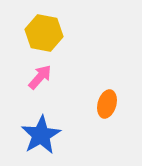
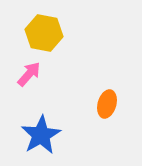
pink arrow: moved 11 px left, 3 px up
